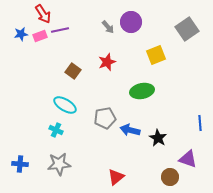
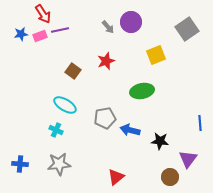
red star: moved 1 px left, 1 px up
black star: moved 2 px right, 3 px down; rotated 24 degrees counterclockwise
purple triangle: rotated 48 degrees clockwise
